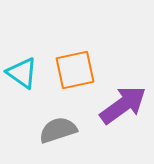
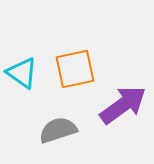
orange square: moved 1 px up
